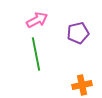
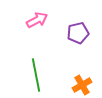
green line: moved 21 px down
orange cross: rotated 18 degrees counterclockwise
